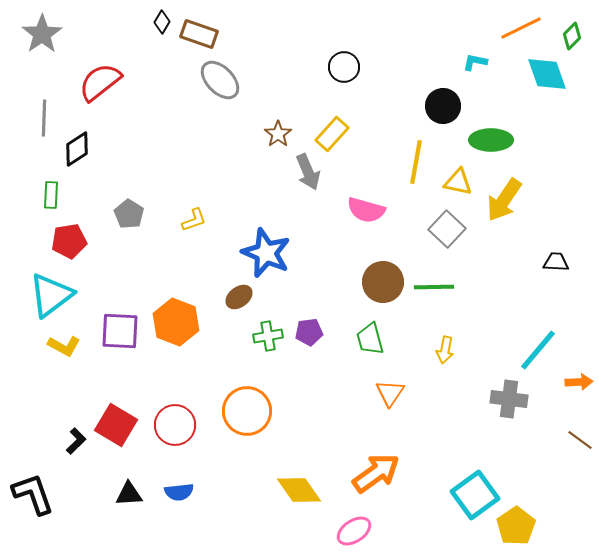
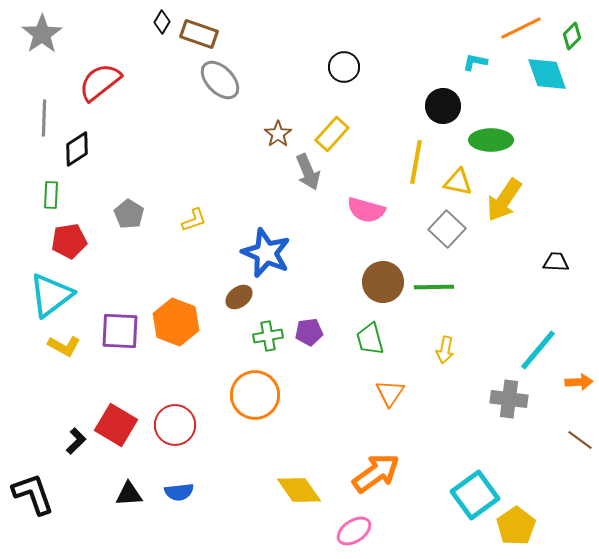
orange circle at (247, 411): moved 8 px right, 16 px up
